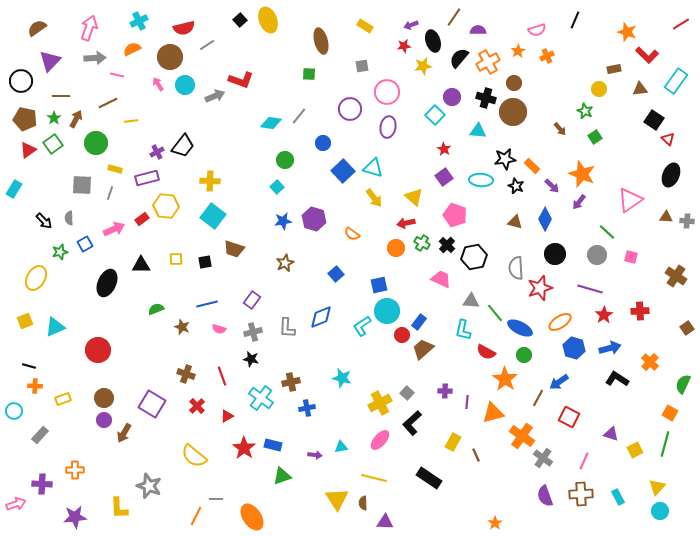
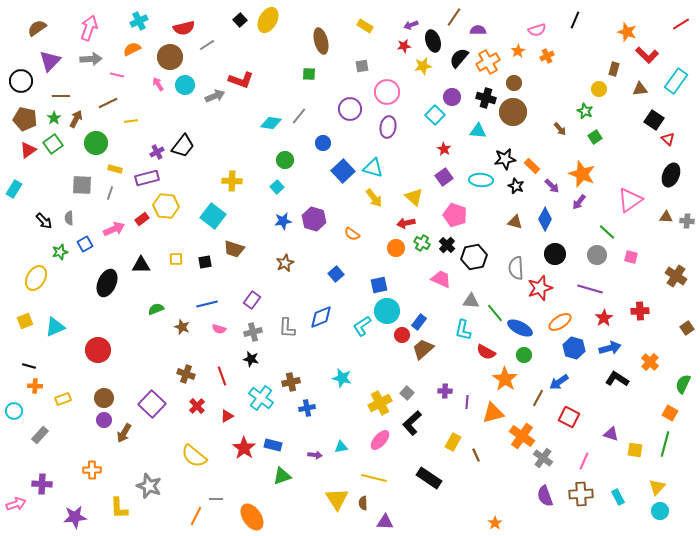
yellow ellipse at (268, 20): rotated 50 degrees clockwise
gray arrow at (95, 58): moved 4 px left, 1 px down
brown rectangle at (614, 69): rotated 64 degrees counterclockwise
yellow cross at (210, 181): moved 22 px right
red star at (604, 315): moved 3 px down
purple square at (152, 404): rotated 12 degrees clockwise
yellow square at (635, 450): rotated 35 degrees clockwise
orange cross at (75, 470): moved 17 px right
